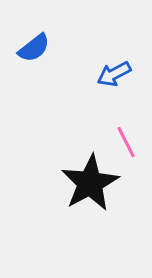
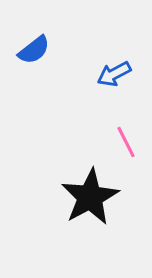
blue semicircle: moved 2 px down
black star: moved 14 px down
